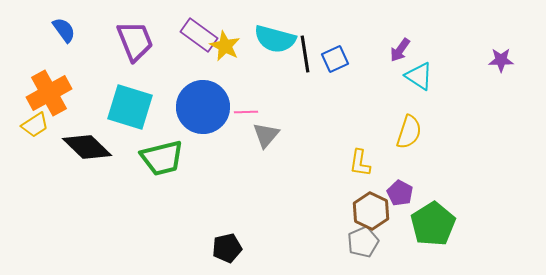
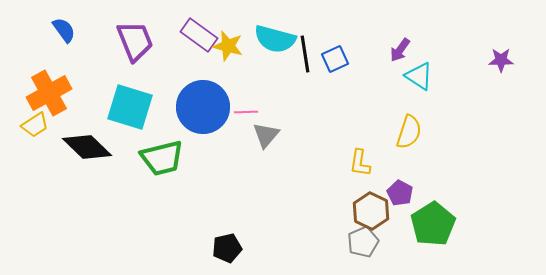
yellow star: moved 3 px right; rotated 12 degrees counterclockwise
